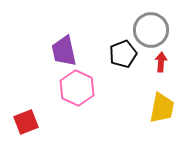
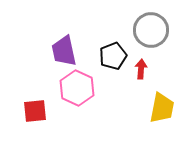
black pentagon: moved 10 px left, 2 px down
red arrow: moved 20 px left, 7 px down
red square: moved 9 px right, 11 px up; rotated 15 degrees clockwise
